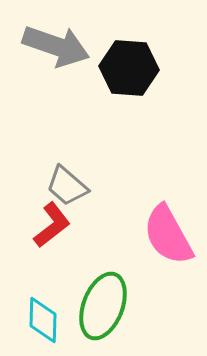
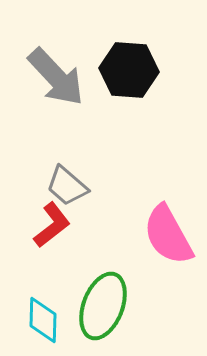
gray arrow: moved 31 px down; rotated 28 degrees clockwise
black hexagon: moved 2 px down
